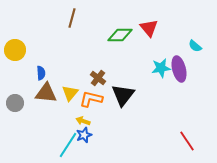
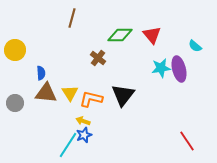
red triangle: moved 3 px right, 7 px down
brown cross: moved 20 px up
yellow triangle: rotated 12 degrees counterclockwise
